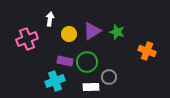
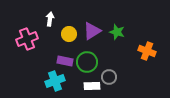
white rectangle: moved 1 px right, 1 px up
